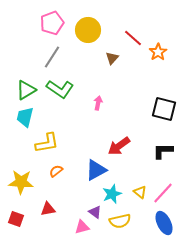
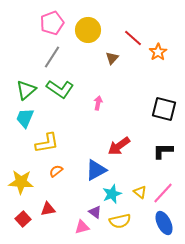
green triangle: rotated 10 degrees counterclockwise
cyan trapezoid: moved 1 px down; rotated 10 degrees clockwise
red square: moved 7 px right; rotated 28 degrees clockwise
